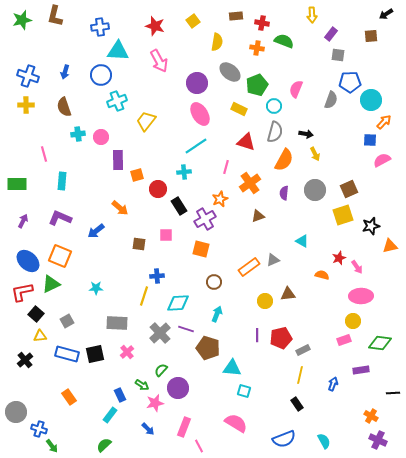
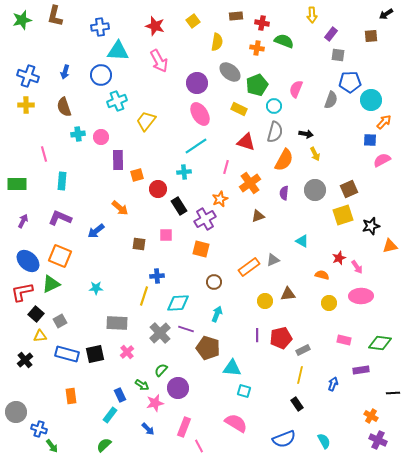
gray square at (67, 321): moved 7 px left
yellow circle at (353, 321): moved 24 px left, 18 px up
pink rectangle at (344, 340): rotated 32 degrees clockwise
orange rectangle at (69, 397): moved 2 px right, 1 px up; rotated 28 degrees clockwise
